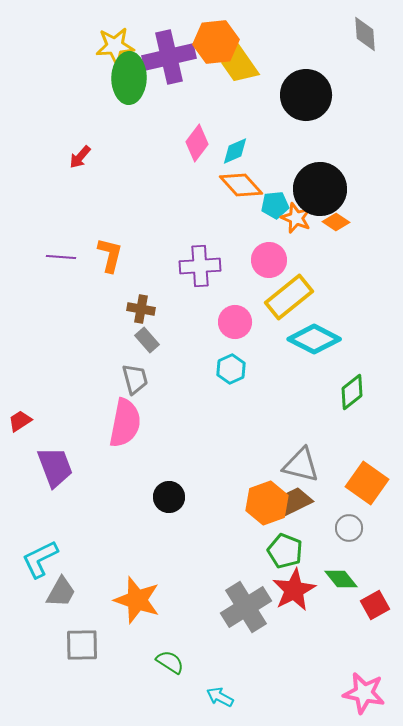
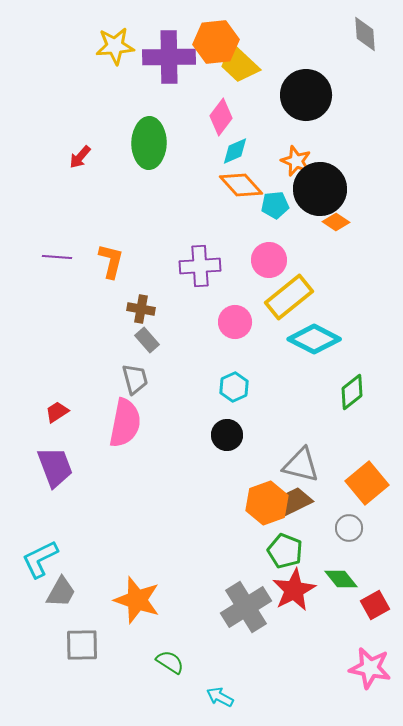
purple cross at (169, 57): rotated 12 degrees clockwise
yellow trapezoid at (239, 64): rotated 12 degrees counterclockwise
green ellipse at (129, 78): moved 20 px right, 65 px down
pink diamond at (197, 143): moved 24 px right, 26 px up
orange star at (296, 218): moved 57 px up
orange L-shape at (110, 255): moved 1 px right, 6 px down
purple line at (61, 257): moved 4 px left
cyan hexagon at (231, 369): moved 3 px right, 18 px down
red trapezoid at (20, 421): moved 37 px right, 9 px up
orange square at (367, 483): rotated 15 degrees clockwise
black circle at (169, 497): moved 58 px right, 62 px up
pink star at (364, 693): moved 6 px right, 25 px up
